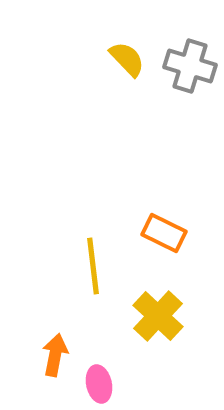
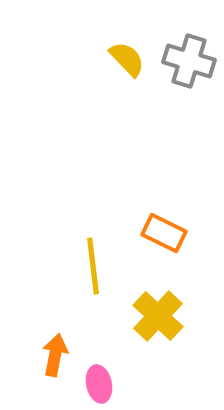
gray cross: moved 1 px left, 5 px up
